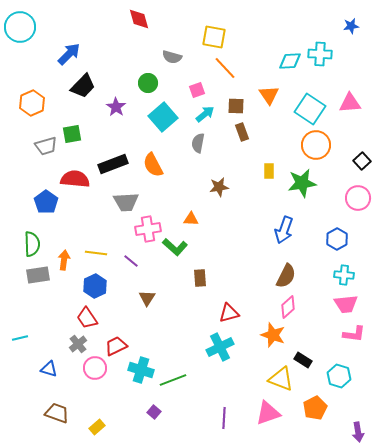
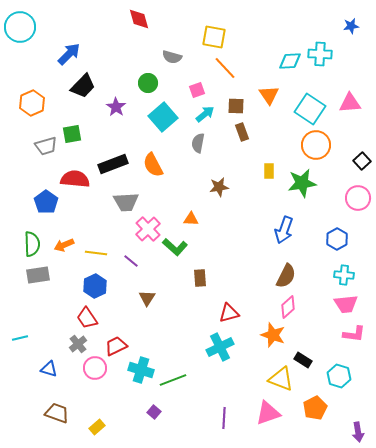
pink cross at (148, 229): rotated 35 degrees counterclockwise
orange arrow at (64, 260): moved 15 px up; rotated 120 degrees counterclockwise
